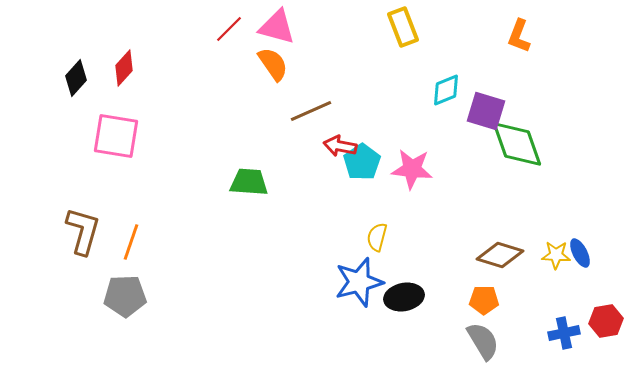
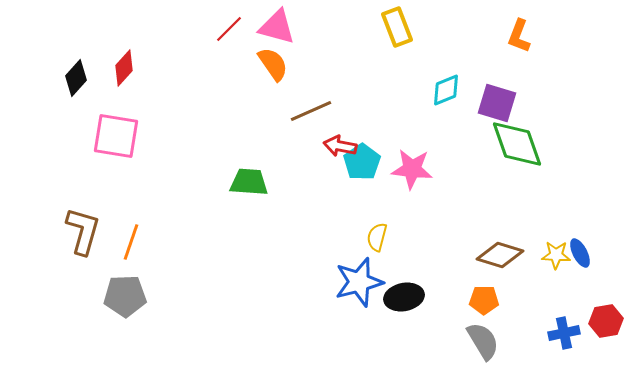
yellow rectangle: moved 6 px left
purple square: moved 11 px right, 8 px up
